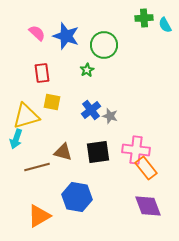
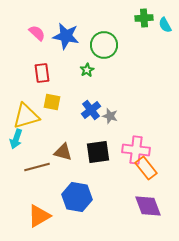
blue star: rotated 8 degrees counterclockwise
